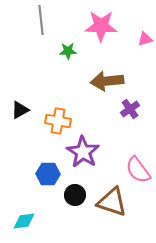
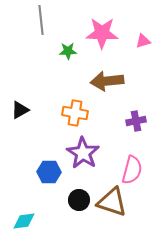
pink star: moved 1 px right, 7 px down
pink triangle: moved 2 px left, 2 px down
purple cross: moved 6 px right, 12 px down; rotated 24 degrees clockwise
orange cross: moved 17 px right, 8 px up
purple star: moved 1 px down
pink semicircle: moved 6 px left; rotated 128 degrees counterclockwise
blue hexagon: moved 1 px right, 2 px up
black circle: moved 4 px right, 5 px down
